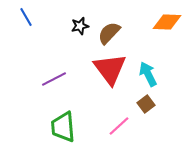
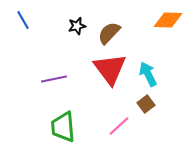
blue line: moved 3 px left, 3 px down
orange diamond: moved 1 px right, 2 px up
black star: moved 3 px left
purple line: rotated 15 degrees clockwise
